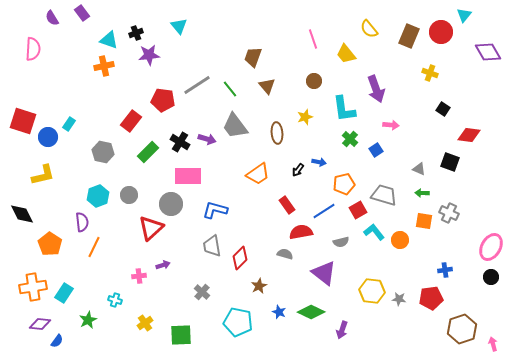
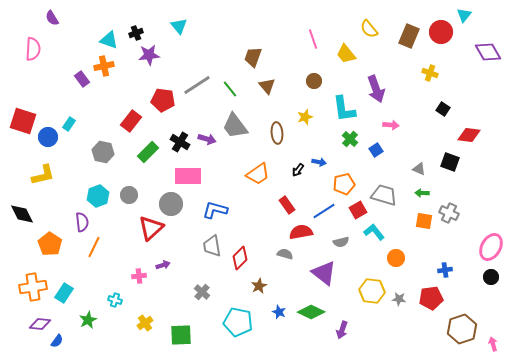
purple rectangle at (82, 13): moved 66 px down
orange circle at (400, 240): moved 4 px left, 18 px down
